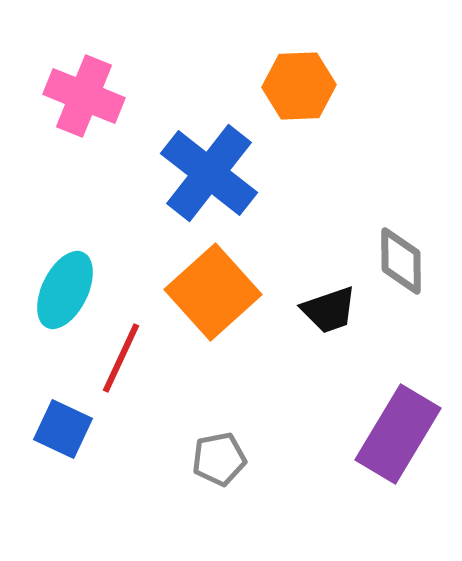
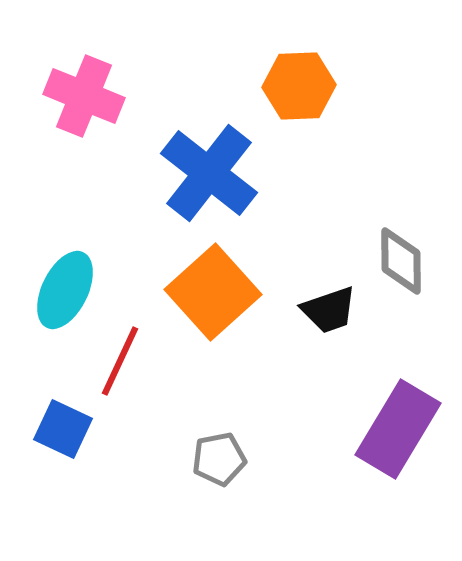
red line: moved 1 px left, 3 px down
purple rectangle: moved 5 px up
